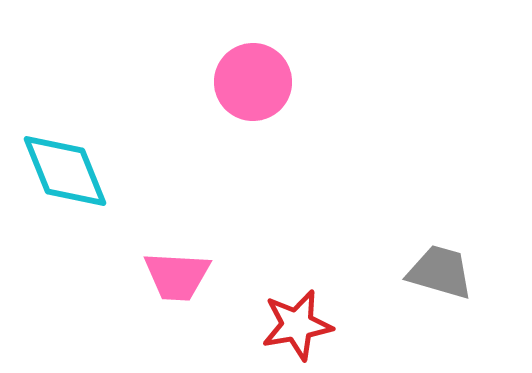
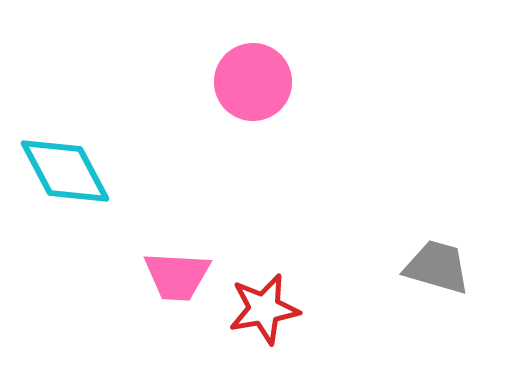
cyan diamond: rotated 6 degrees counterclockwise
gray trapezoid: moved 3 px left, 5 px up
red star: moved 33 px left, 16 px up
